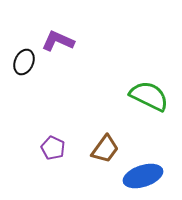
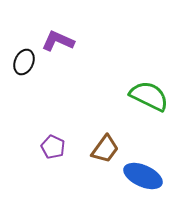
purple pentagon: moved 1 px up
blue ellipse: rotated 42 degrees clockwise
